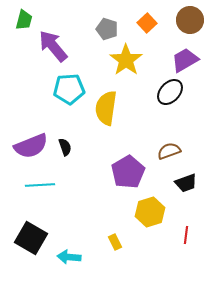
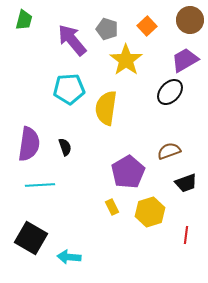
orange square: moved 3 px down
purple arrow: moved 19 px right, 6 px up
purple semicircle: moved 2 px left, 2 px up; rotated 60 degrees counterclockwise
yellow rectangle: moved 3 px left, 35 px up
